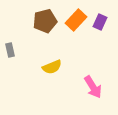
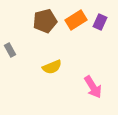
orange rectangle: rotated 15 degrees clockwise
gray rectangle: rotated 16 degrees counterclockwise
